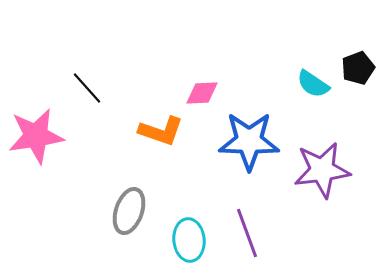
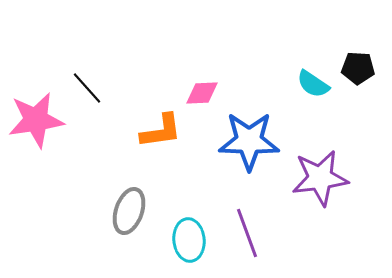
black pentagon: rotated 24 degrees clockwise
orange L-shape: rotated 27 degrees counterclockwise
pink star: moved 16 px up
purple star: moved 2 px left, 8 px down
